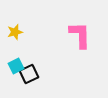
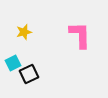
yellow star: moved 9 px right
cyan square: moved 3 px left, 3 px up
